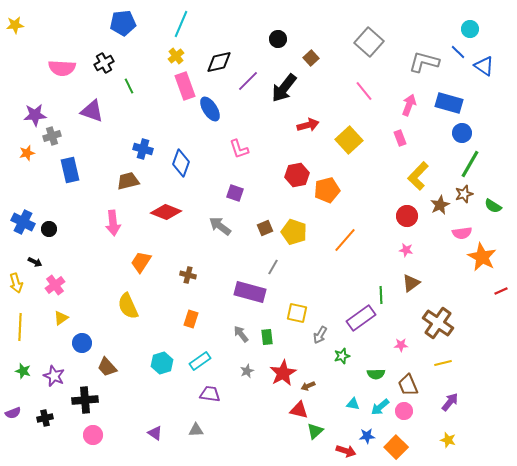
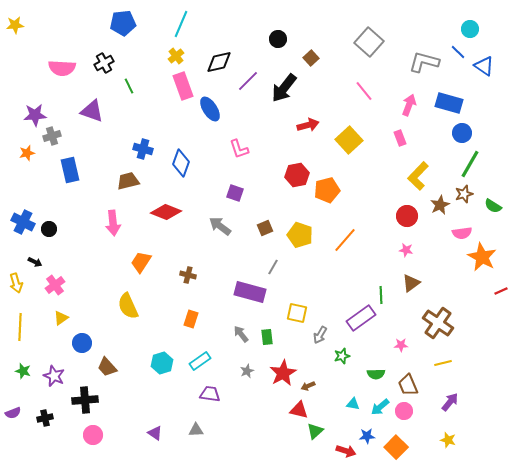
pink rectangle at (185, 86): moved 2 px left
yellow pentagon at (294, 232): moved 6 px right, 3 px down
